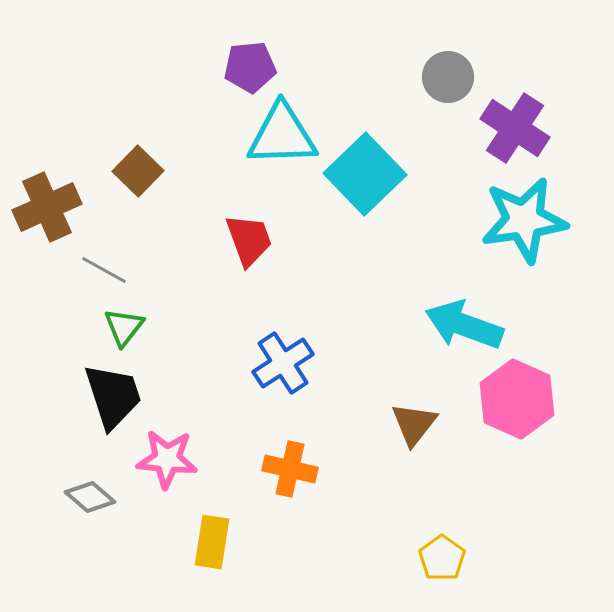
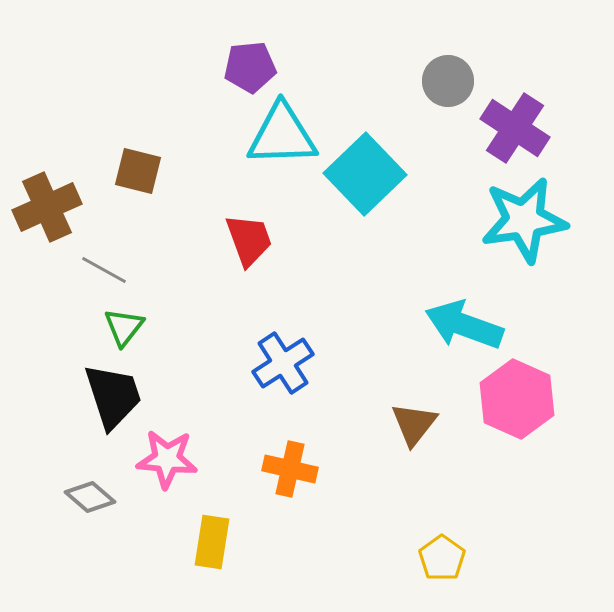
gray circle: moved 4 px down
brown square: rotated 30 degrees counterclockwise
